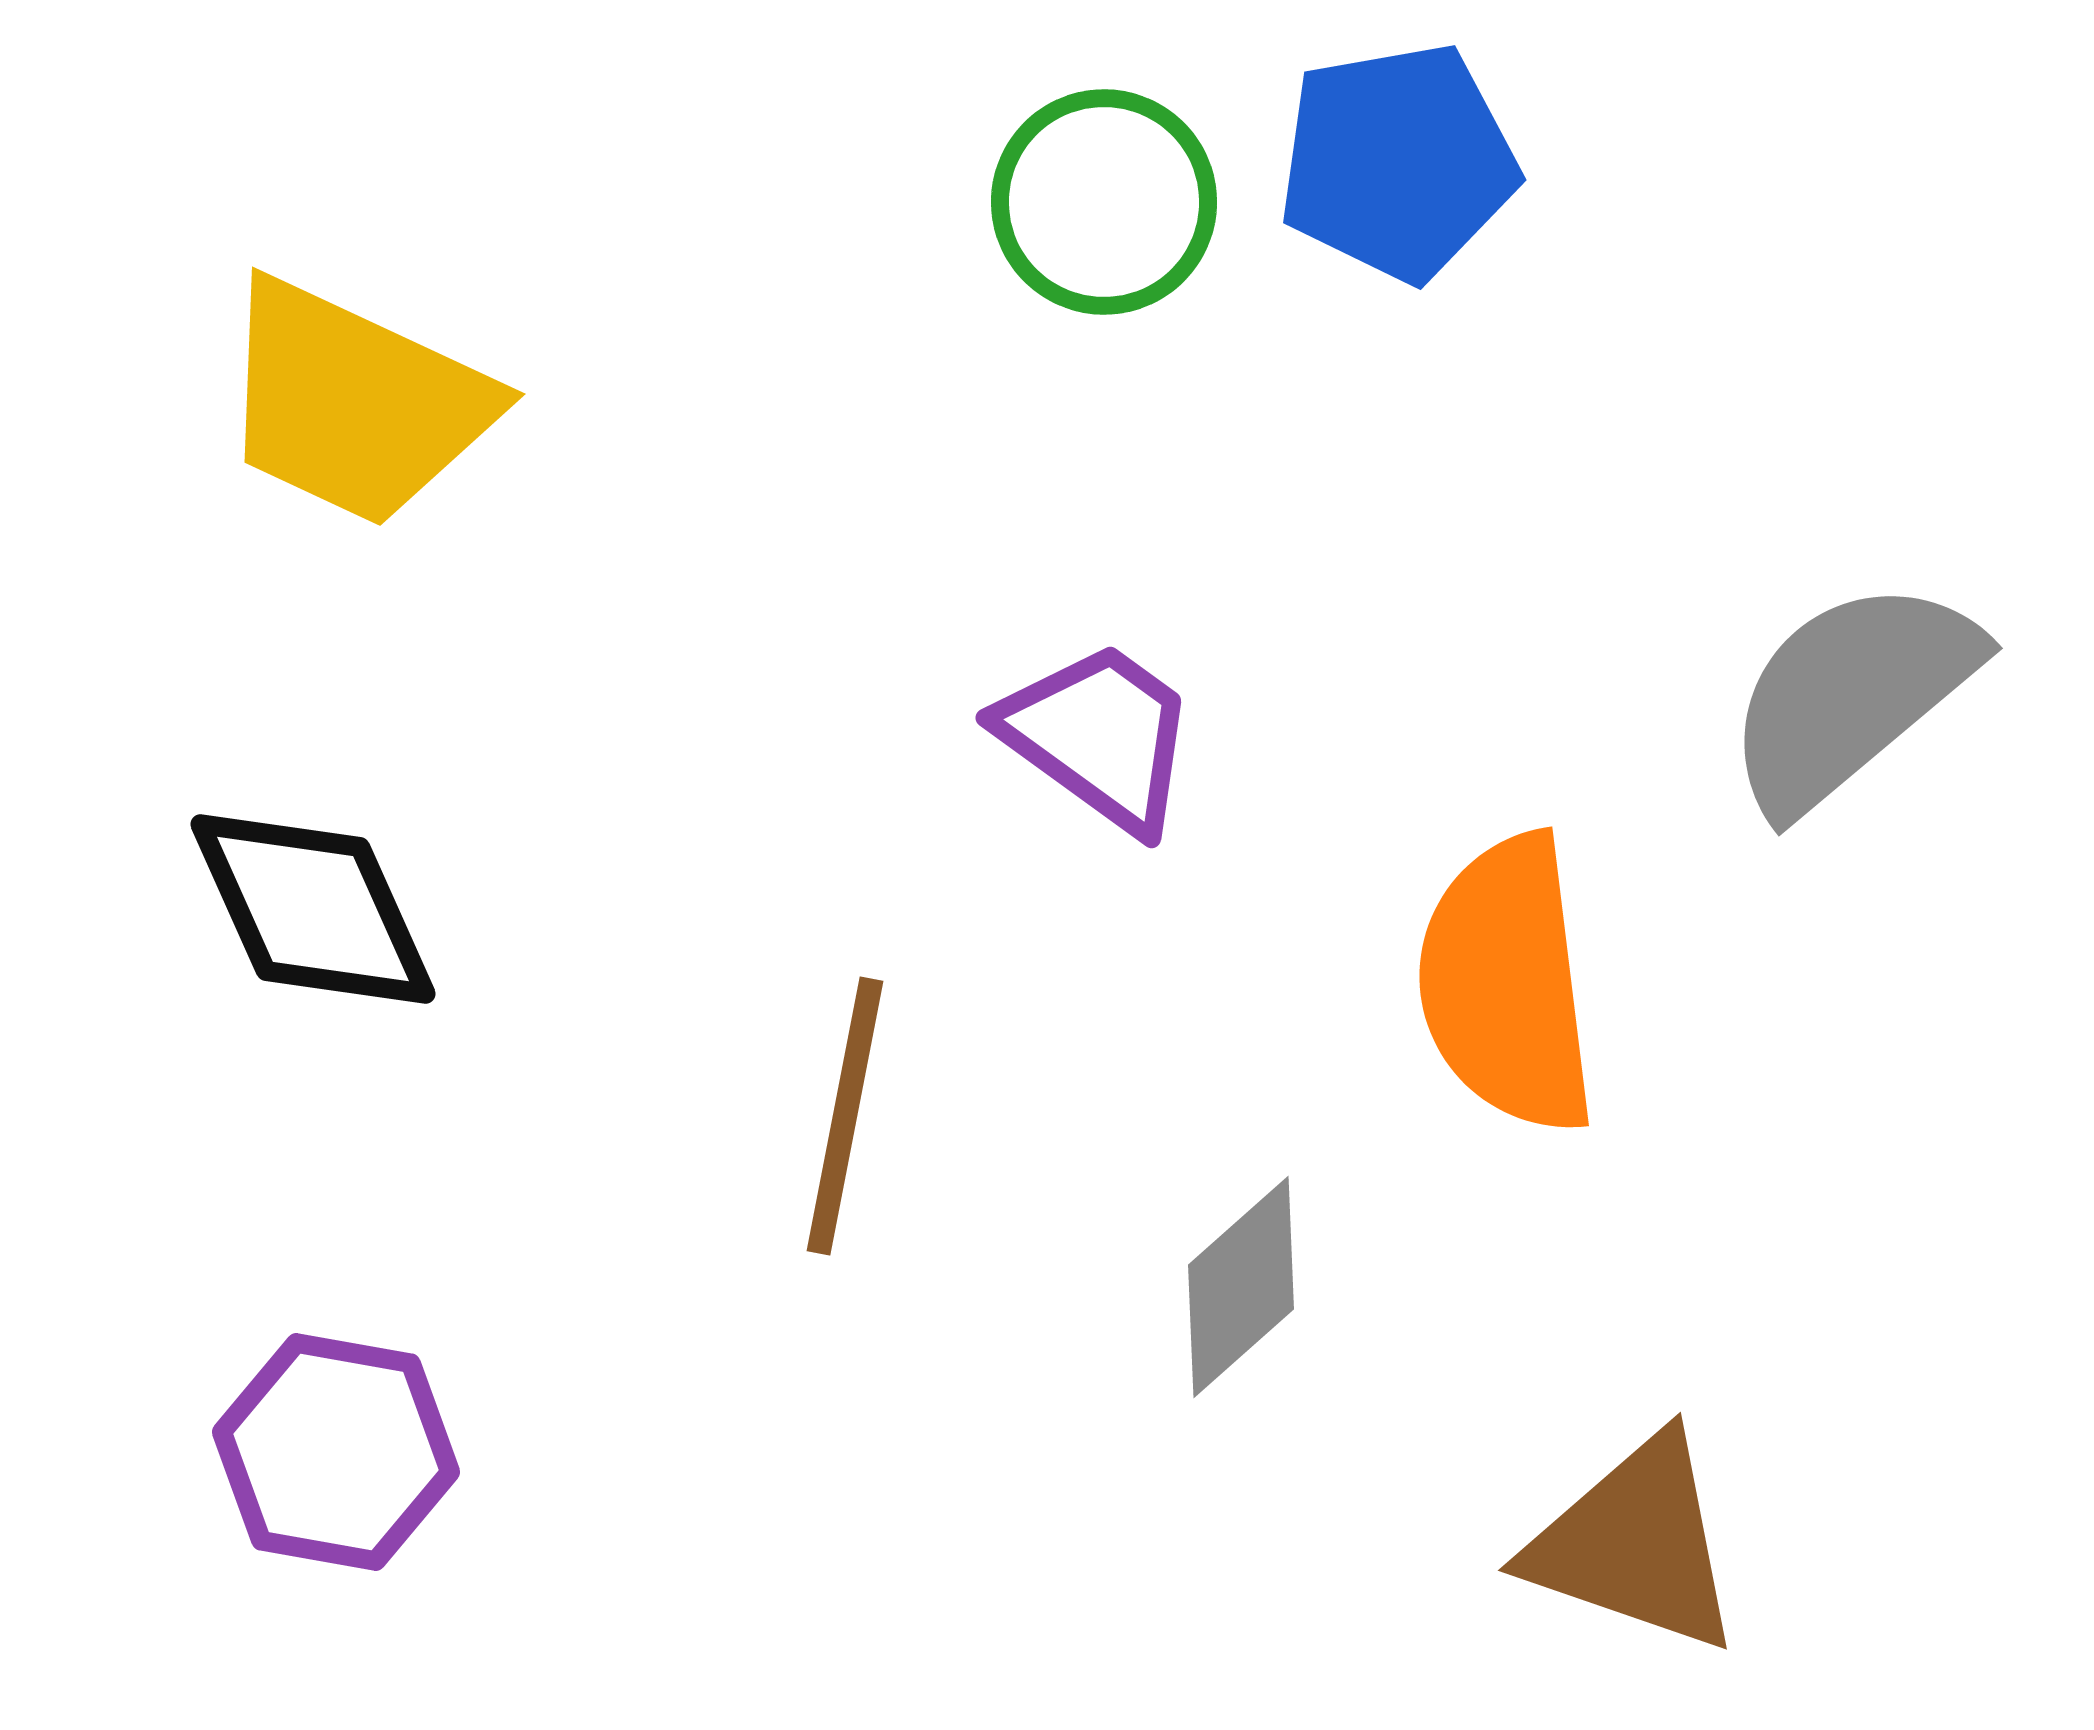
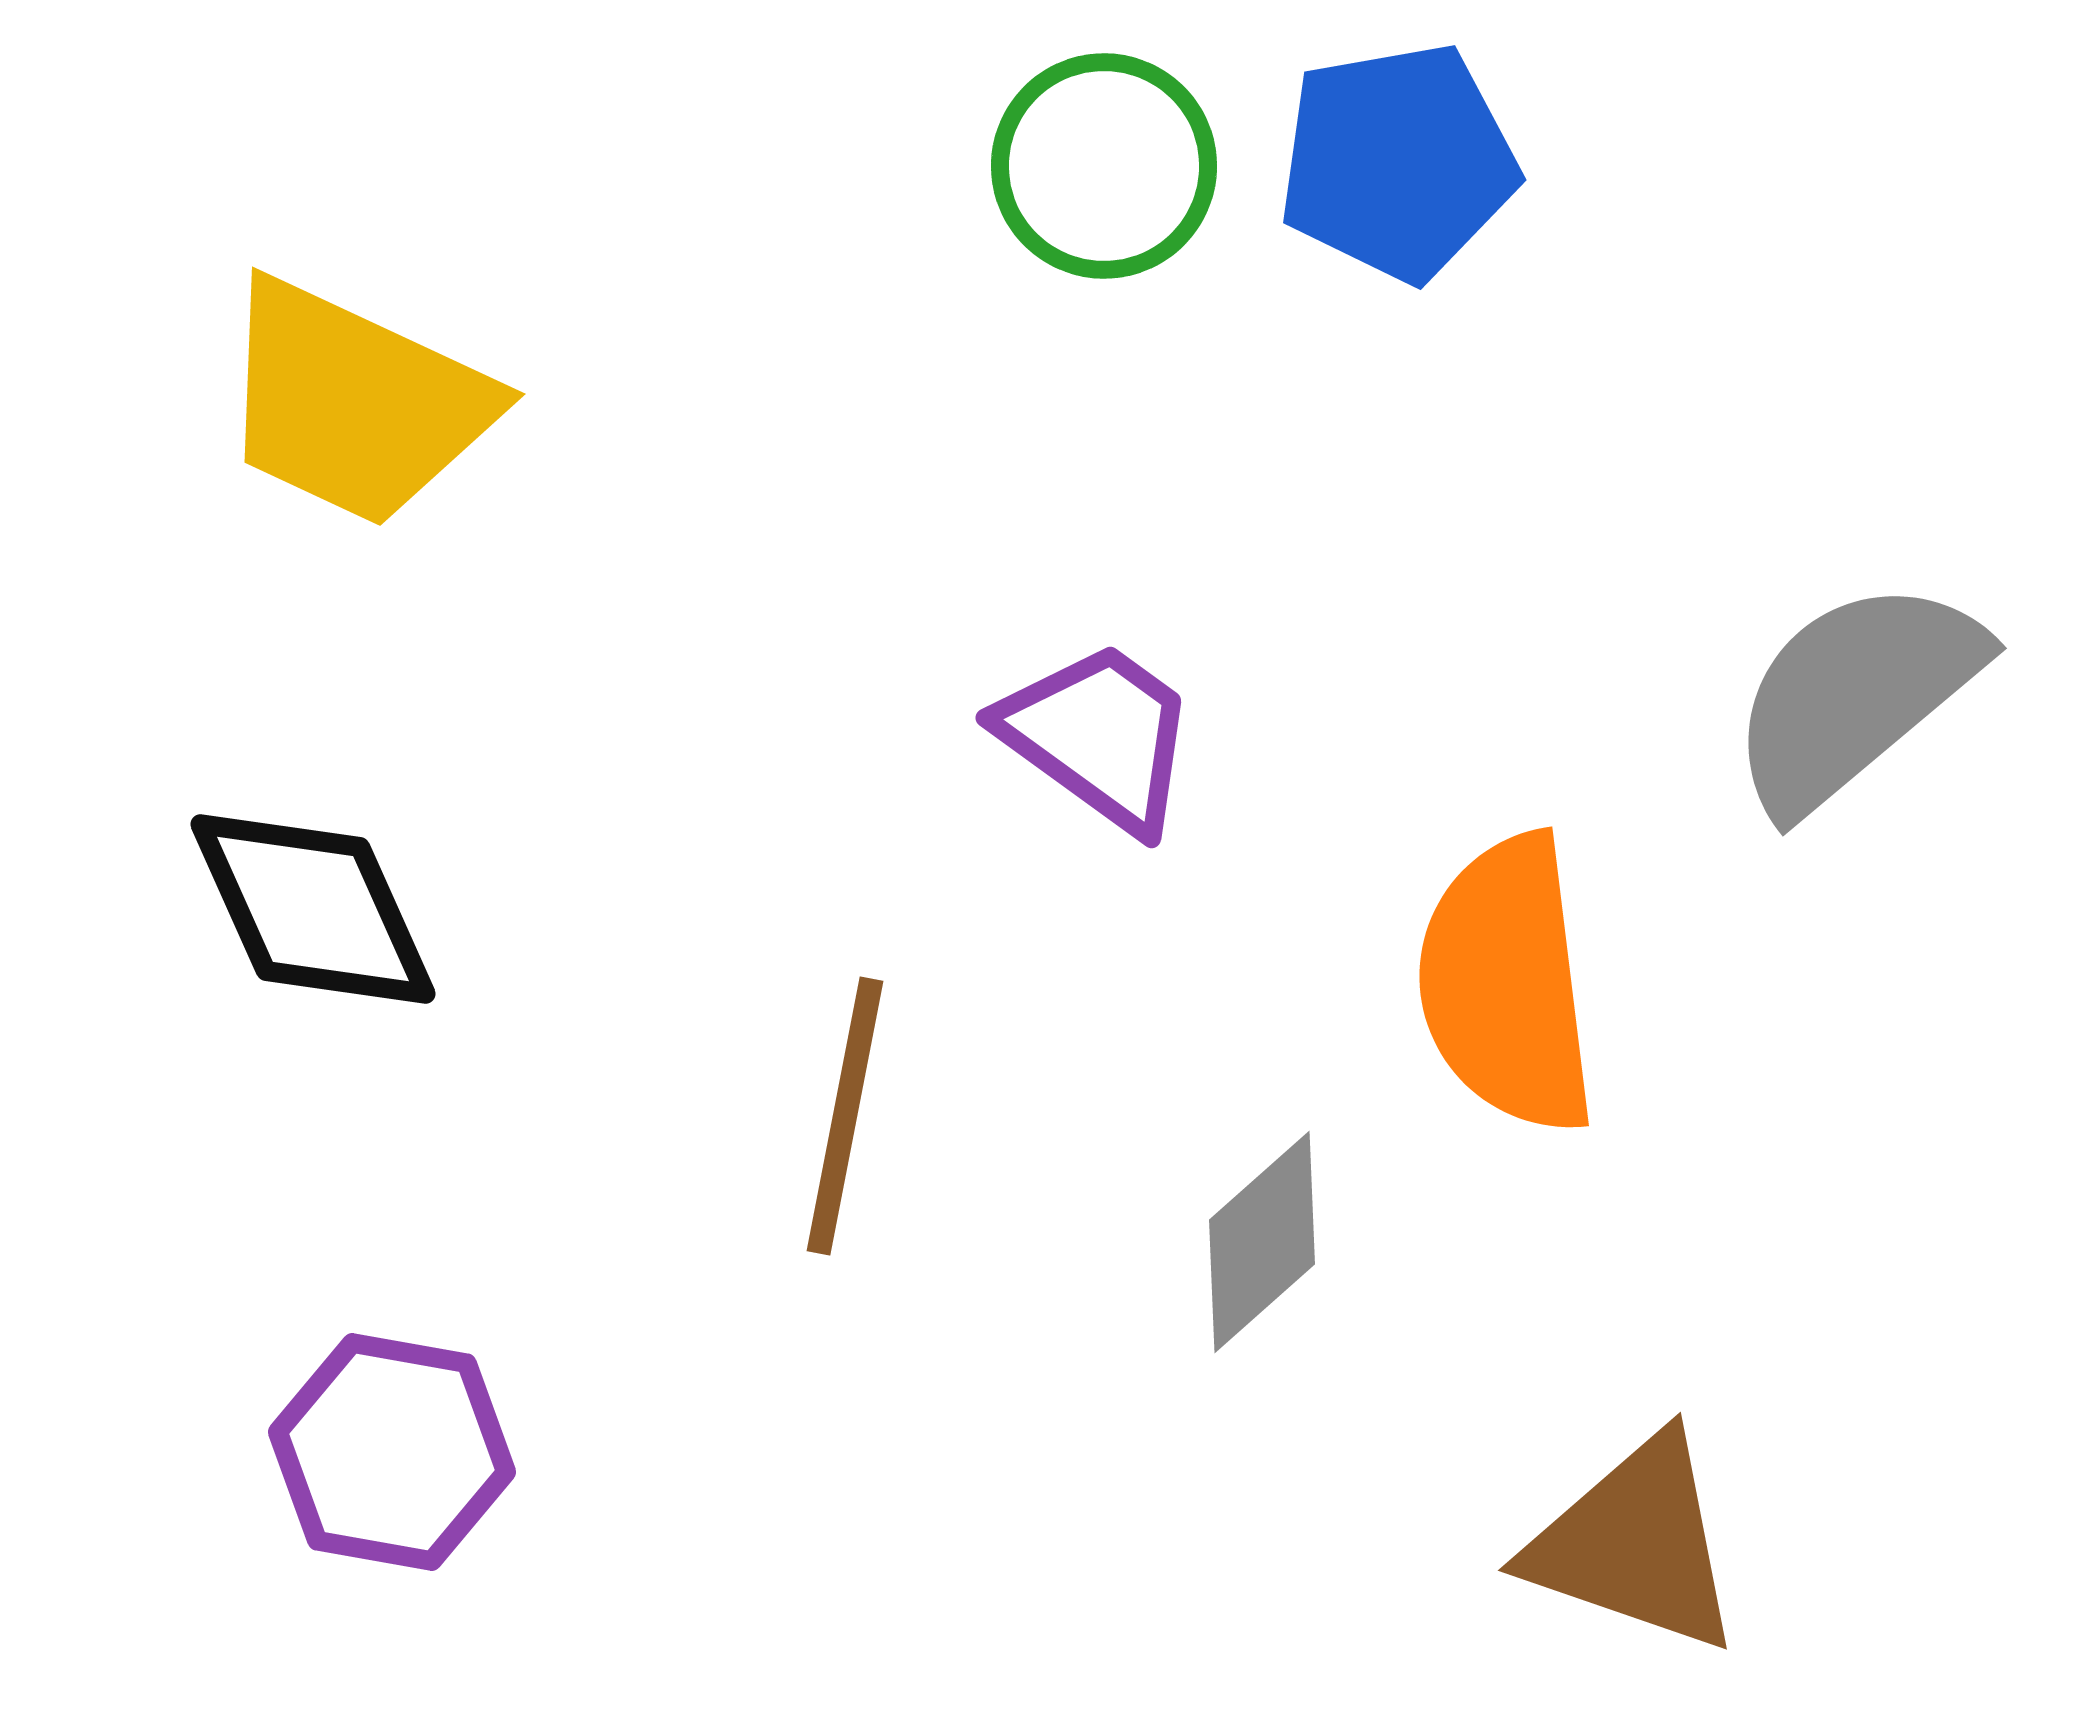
green circle: moved 36 px up
gray semicircle: moved 4 px right
gray diamond: moved 21 px right, 45 px up
purple hexagon: moved 56 px right
